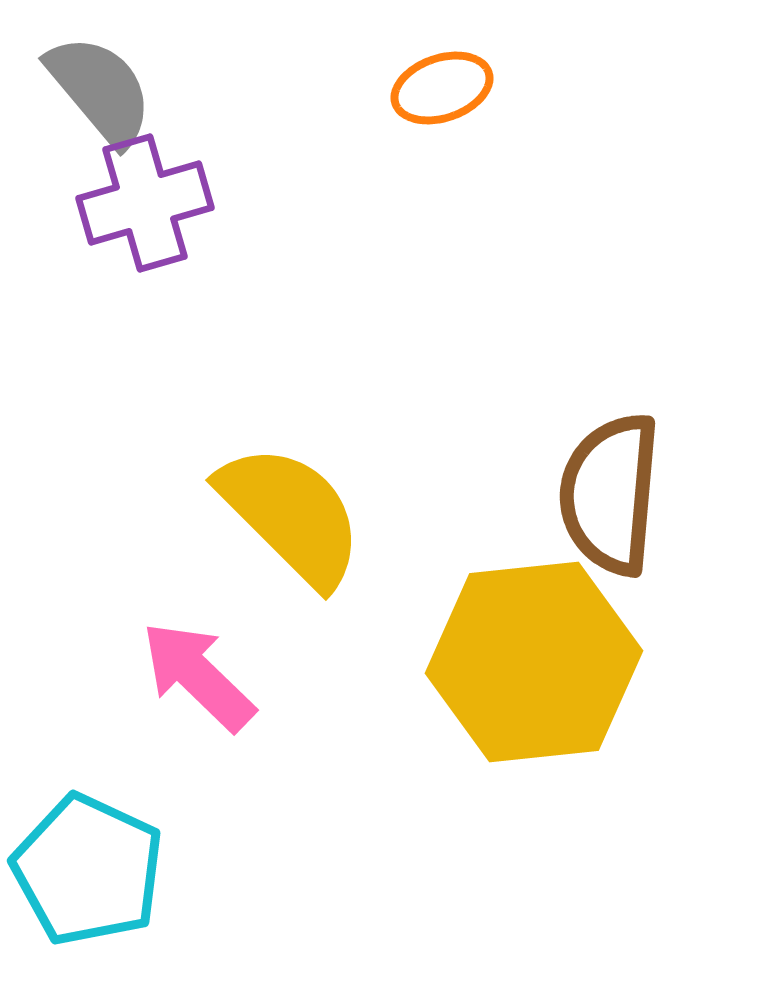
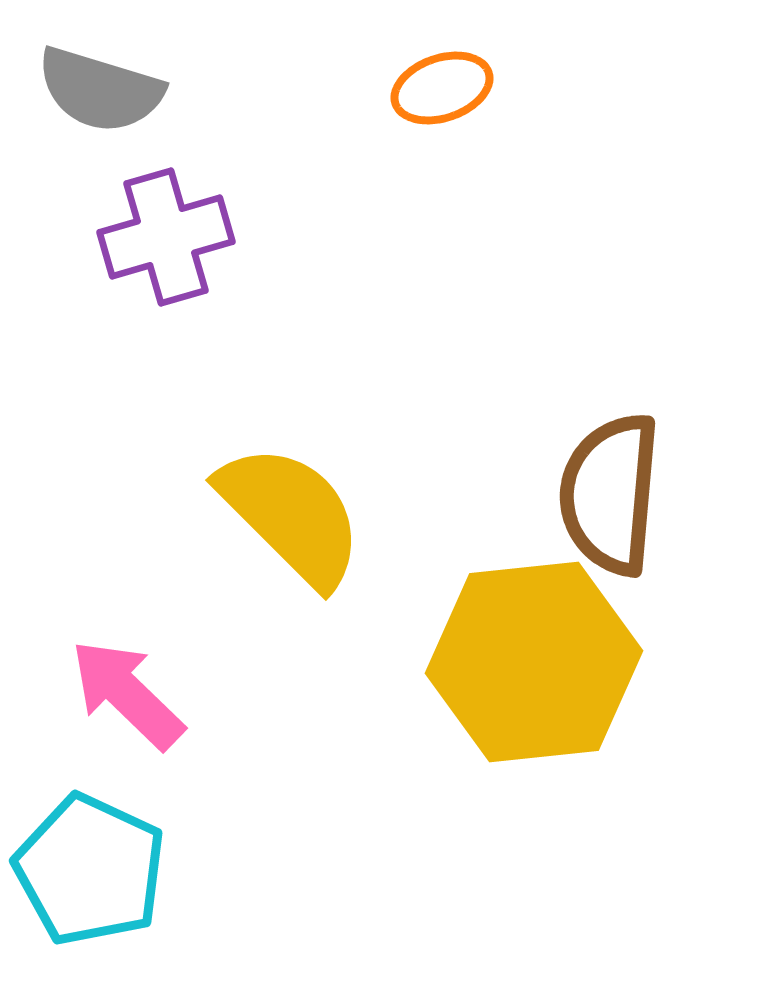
gray semicircle: rotated 147 degrees clockwise
purple cross: moved 21 px right, 34 px down
pink arrow: moved 71 px left, 18 px down
cyan pentagon: moved 2 px right
